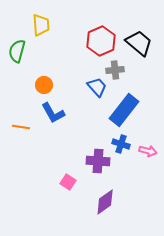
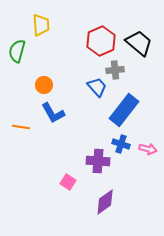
pink arrow: moved 2 px up
